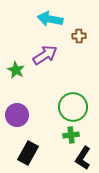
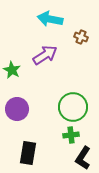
brown cross: moved 2 px right, 1 px down; rotated 24 degrees clockwise
green star: moved 4 px left
purple circle: moved 6 px up
black rectangle: rotated 20 degrees counterclockwise
